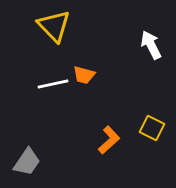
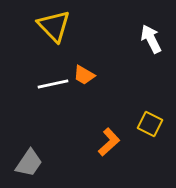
white arrow: moved 6 px up
orange trapezoid: rotated 15 degrees clockwise
yellow square: moved 2 px left, 4 px up
orange L-shape: moved 2 px down
gray trapezoid: moved 2 px right, 1 px down
